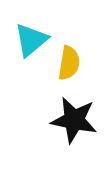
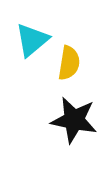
cyan triangle: moved 1 px right
